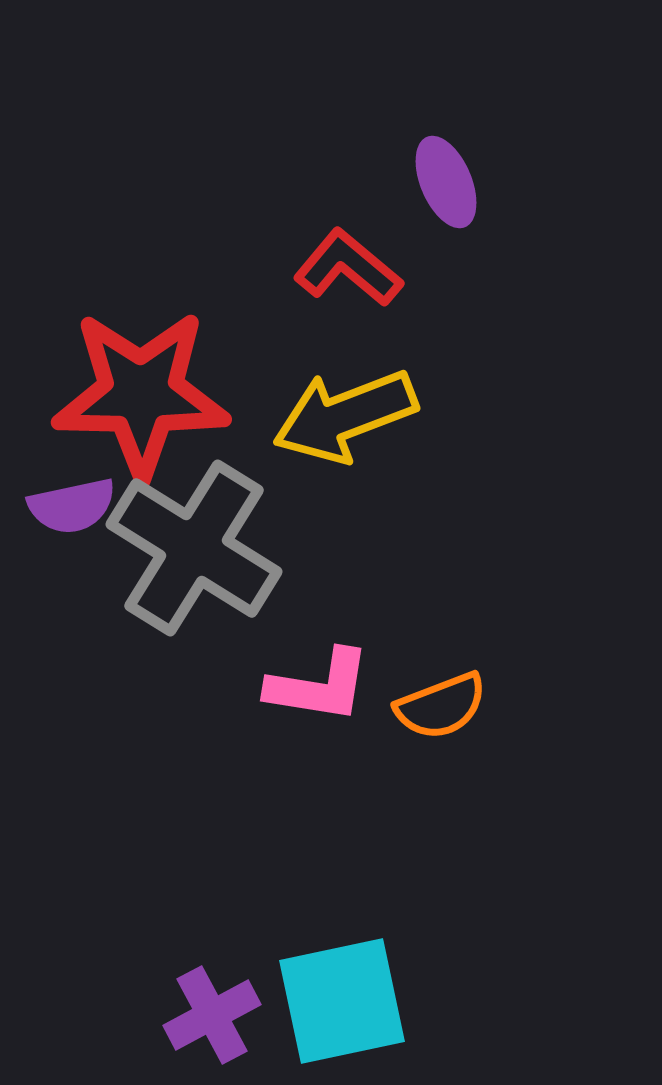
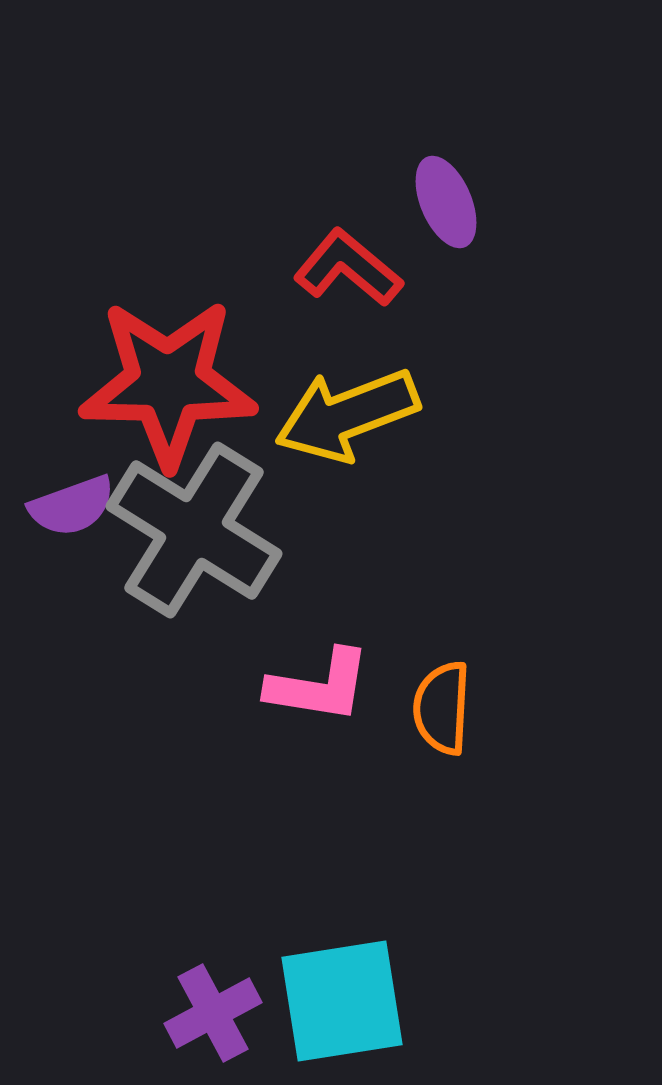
purple ellipse: moved 20 px down
red star: moved 27 px right, 11 px up
yellow arrow: moved 2 px right, 1 px up
purple semicircle: rotated 8 degrees counterclockwise
gray cross: moved 18 px up
orange semicircle: moved 1 px right, 2 px down; rotated 114 degrees clockwise
cyan square: rotated 3 degrees clockwise
purple cross: moved 1 px right, 2 px up
